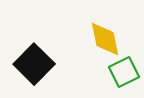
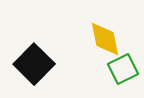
green square: moved 1 px left, 3 px up
